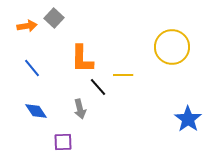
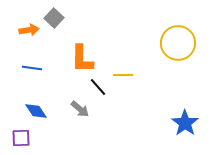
orange arrow: moved 2 px right, 4 px down
yellow circle: moved 6 px right, 4 px up
blue line: rotated 42 degrees counterclockwise
gray arrow: rotated 36 degrees counterclockwise
blue star: moved 3 px left, 4 px down
purple square: moved 42 px left, 4 px up
